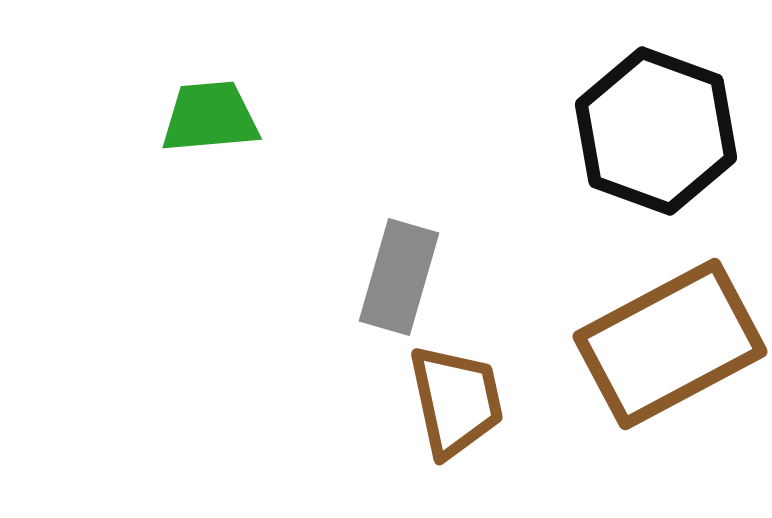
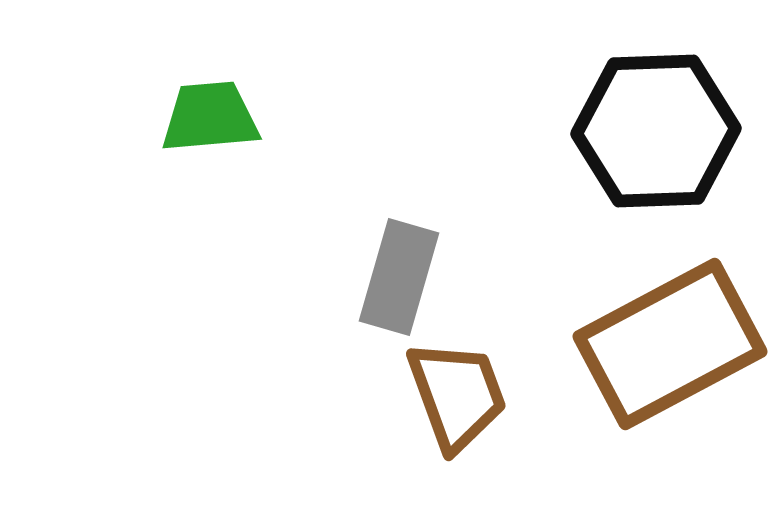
black hexagon: rotated 22 degrees counterclockwise
brown trapezoid: moved 1 px right, 6 px up; rotated 8 degrees counterclockwise
